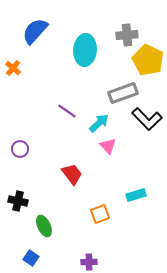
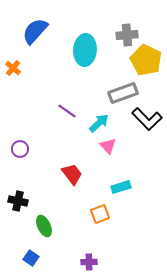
yellow pentagon: moved 2 px left
cyan rectangle: moved 15 px left, 8 px up
